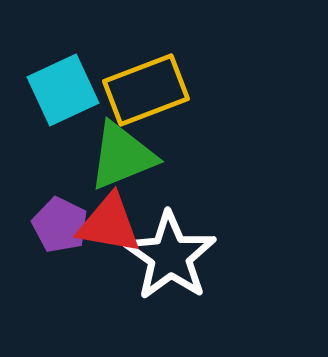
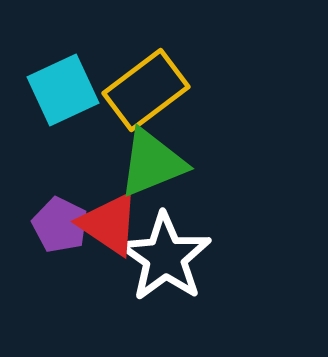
yellow rectangle: rotated 16 degrees counterclockwise
green triangle: moved 30 px right, 7 px down
red triangle: rotated 24 degrees clockwise
white star: moved 5 px left, 1 px down
